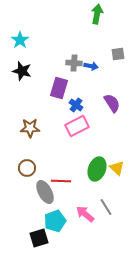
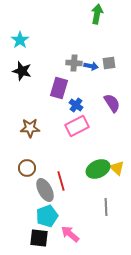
gray square: moved 9 px left, 9 px down
green ellipse: moved 1 px right; rotated 45 degrees clockwise
red line: rotated 72 degrees clockwise
gray ellipse: moved 2 px up
gray line: rotated 30 degrees clockwise
pink arrow: moved 15 px left, 20 px down
cyan pentagon: moved 8 px left, 5 px up
black square: rotated 24 degrees clockwise
